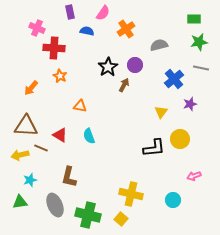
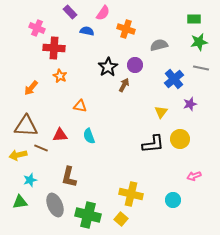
purple rectangle: rotated 32 degrees counterclockwise
orange cross: rotated 36 degrees counterclockwise
red triangle: rotated 35 degrees counterclockwise
black L-shape: moved 1 px left, 4 px up
yellow arrow: moved 2 px left
